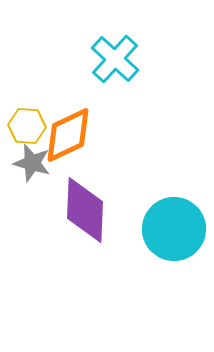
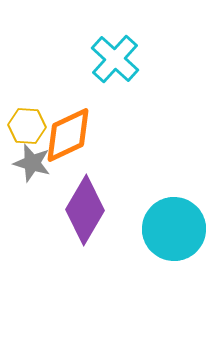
purple diamond: rotated 28 degrees clockwise
